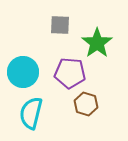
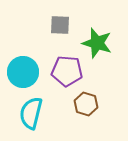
green star: rotated 20 degrees counterclockwise
purple pentagon: moved 3 px left, 2 px up
